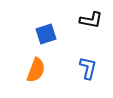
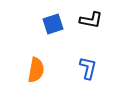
blue square: moved 7 px right, 10 px up
orange semicircle: rotated 10 degrees counterclockwise
